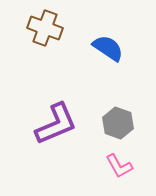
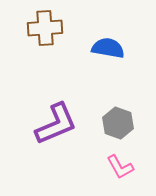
brown cross: rotated 24 degrees counterclockwise
blue semicircle: rotated 24 degrees counterclockwise
pink L-shape: moved 1 px right, 1 px down
